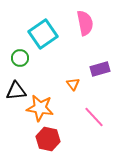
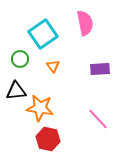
green circle: moved 1 px down
purple rectangle: rotated 12 degrees clockwise
orange triangle: moved 20 px left, 18 px up
pink line: moved 4 px right, 2 px down
